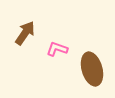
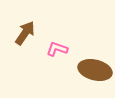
brown ellipse: moved 3 px right, 1 px down; rotated 60 degrees counterclockwise
